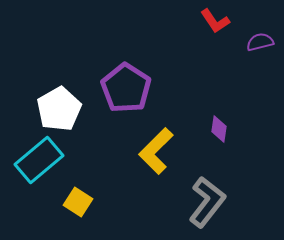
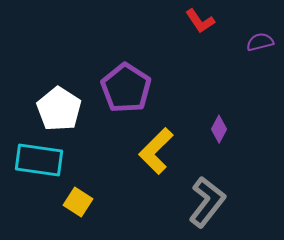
red L-shape: moved 15 px left
white pentagon: rotated 9 degrees counterclockwise
purple diamond: rotated 20 degrees clockwise
cyan rectangle: rotated 48 degrees clockwise
